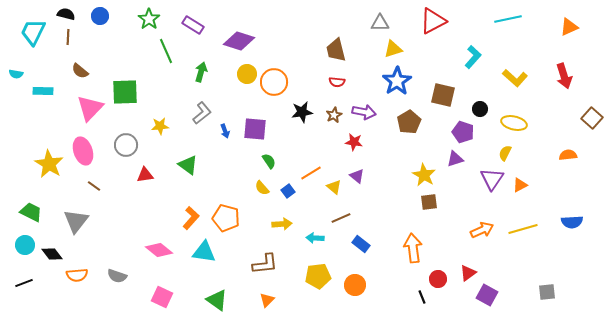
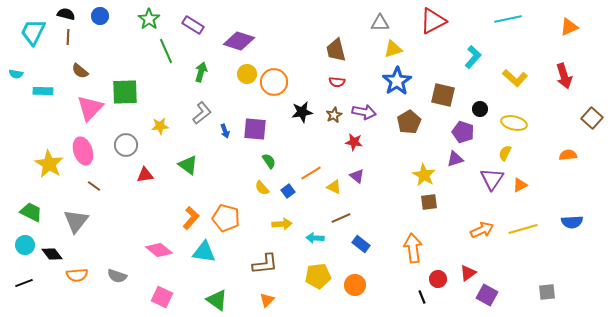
yellow triangle at (334, 187): rotated 14 degrees counterclockwise
